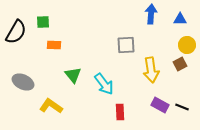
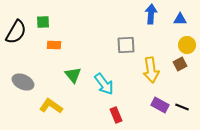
red rectangle: moved 4 px left, 3 px down; rotated 21 degrees counterclockwise
